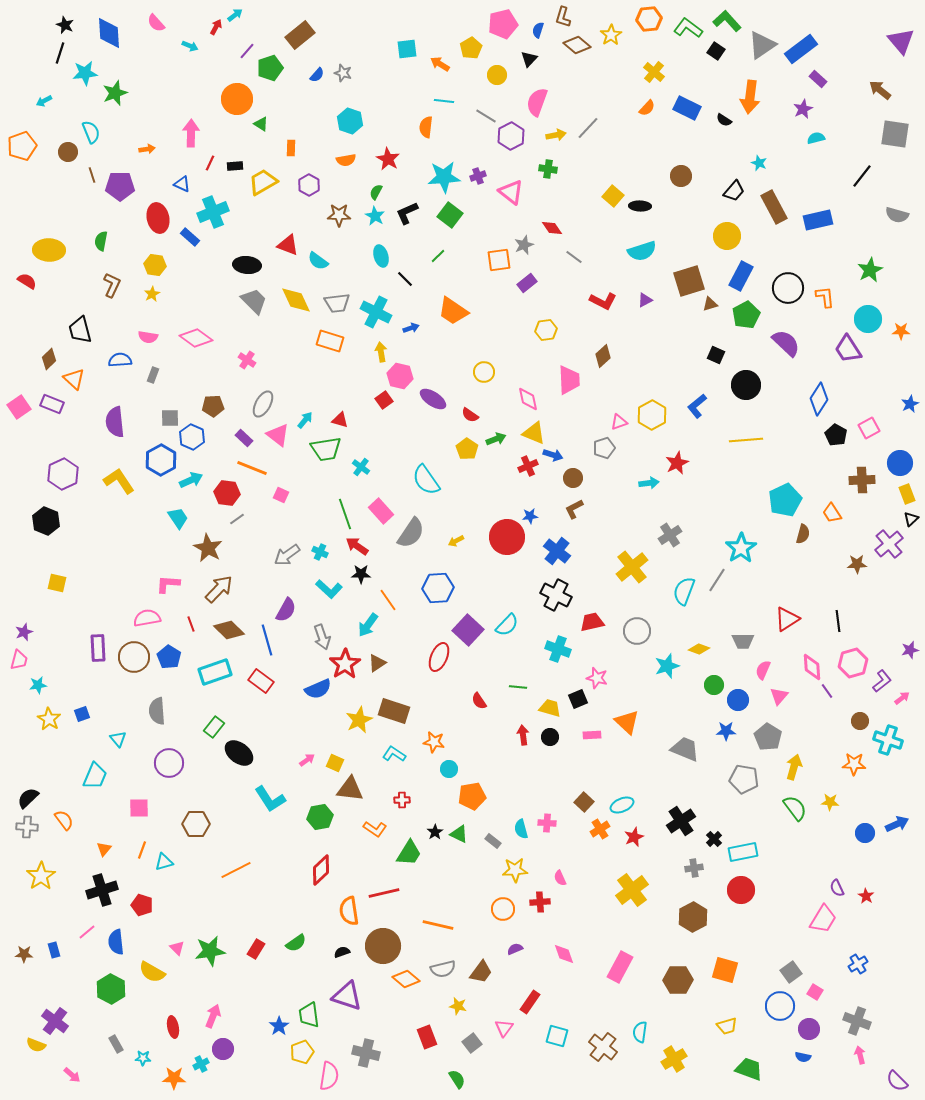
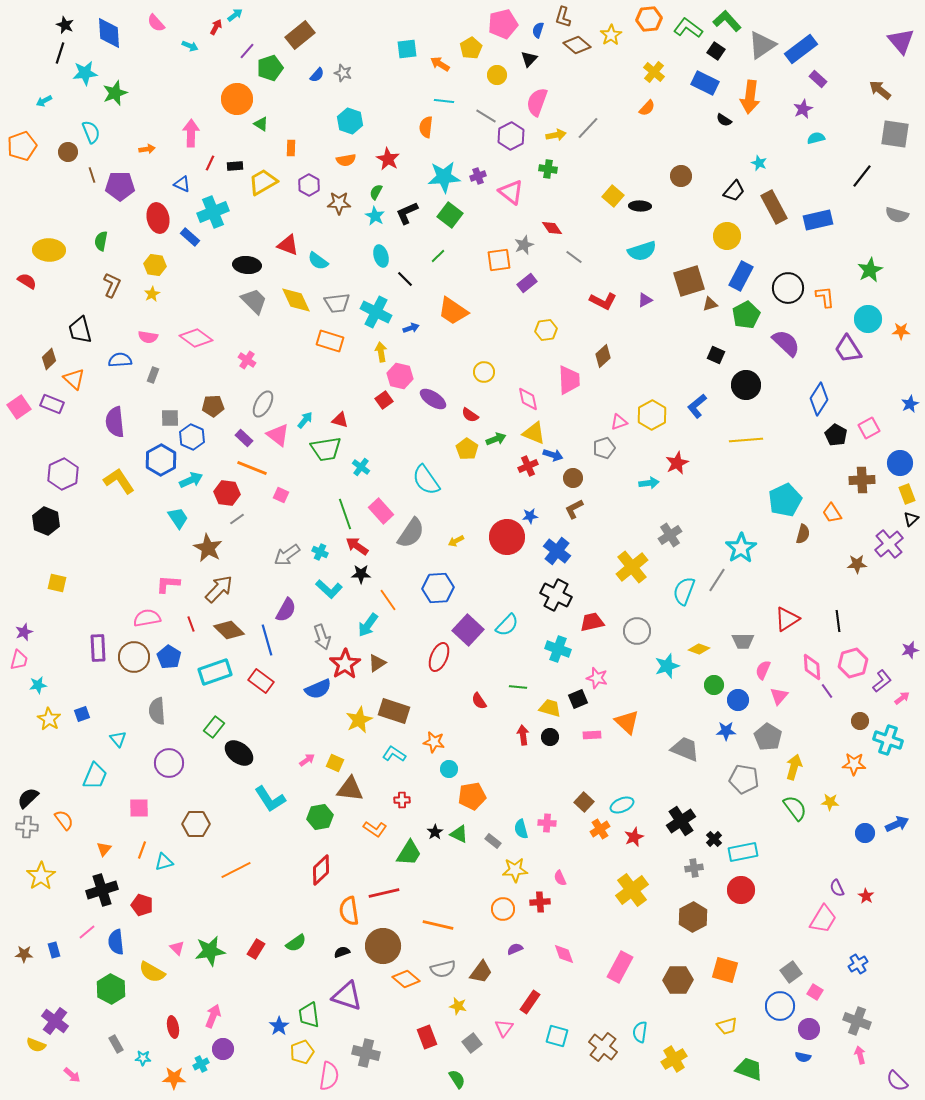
blue rectangle at (687, 108): moved 18 px right, 25 px up
brown star at (339, 215): moved 12 px up
